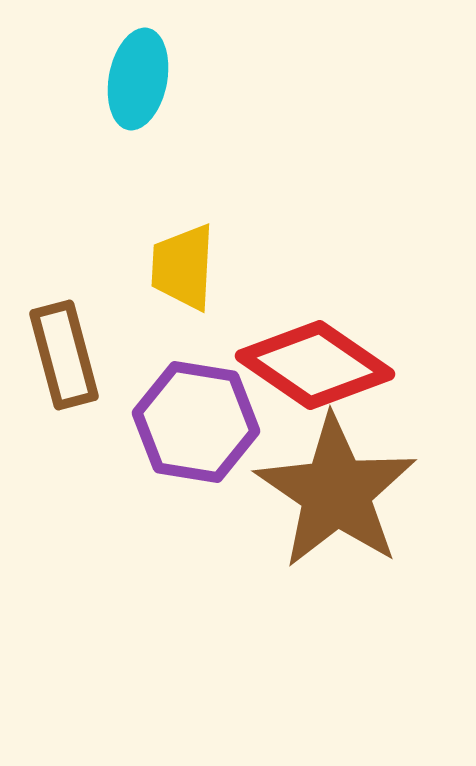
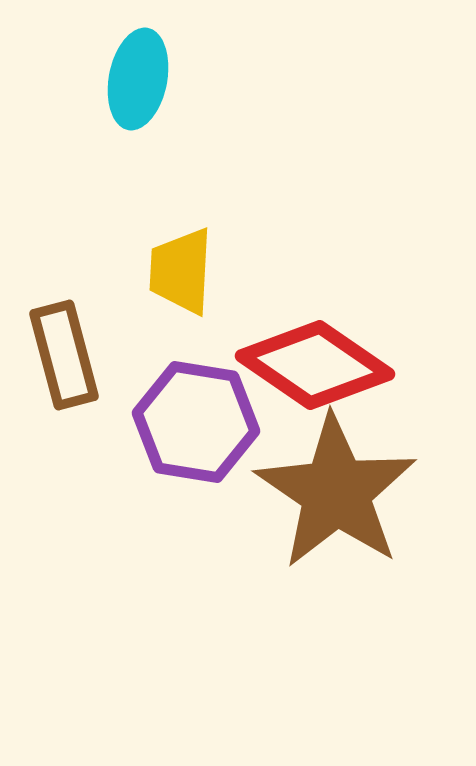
yellow trapezoid: moved 2 px left, 4 px down
